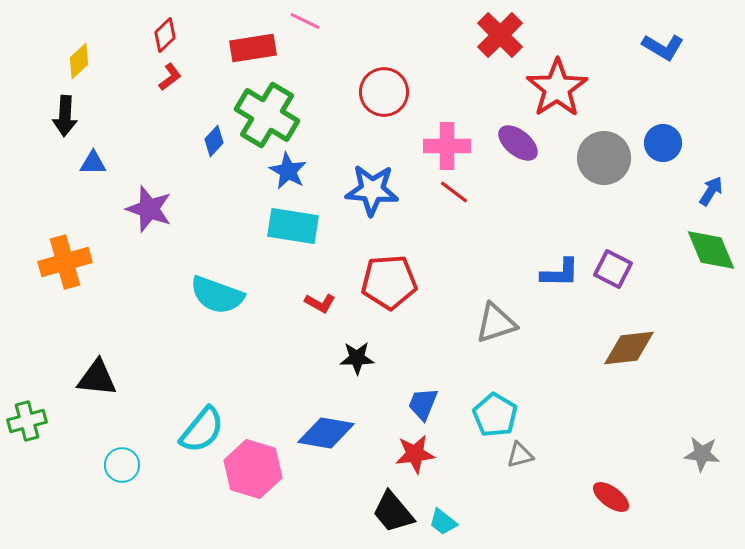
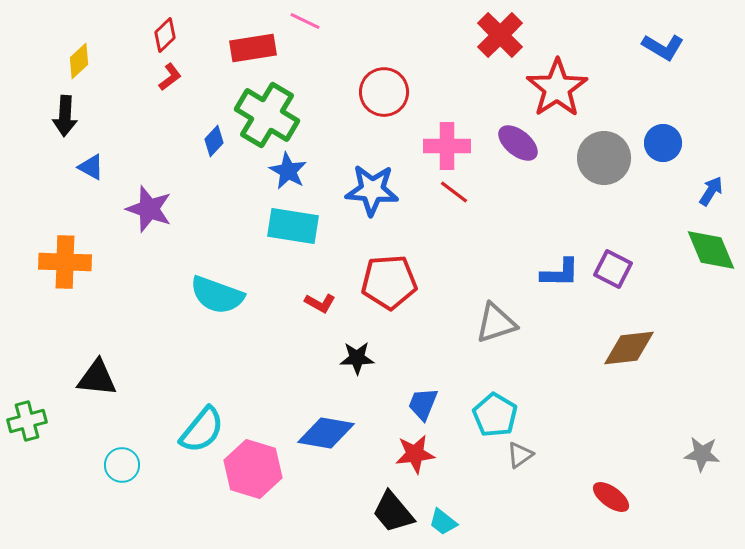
blue triangle at (93, 163): moved 2 px left, 4 px down; rotated 28 degrees clockwise
orange cross at (65, 262): rotated 18 degrees clockwise
gray triangle at (520, 455): rotated 20 degrees counterclockwise
